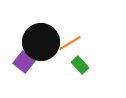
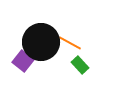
orange line: rotated 60 degrees clockwise
purple square: moved 1 px left, 1 px up
